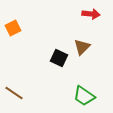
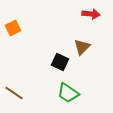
black square: moved 1 px right, 4 px down
green trapezoid: moved 16 px left, 3 px up
